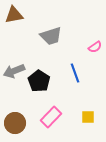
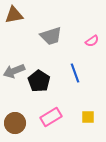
pink semicircle: moved 3 px left, 6 px up
pink rectangle: rotated 15 degrees clockwise
